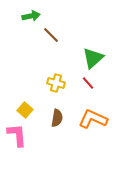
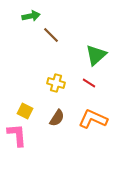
green triangle: moved 3 px right, 3 px up
red line: moved 1 px right; rotated 16 degrees counterclockwise
yellow square: moved 1 px down; rotated 14 degrees counterclockwise
brown semicircle: rotated 24 degrees clockwise
